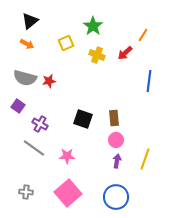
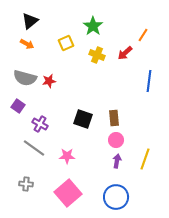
gray cross: moved 8 px up
